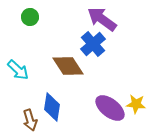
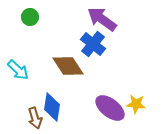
blue cross: rotated 10 degrees counterclockwise
brown arrow: moved 5 px right, 2 px up
